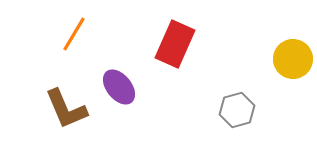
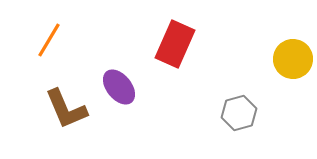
orange line: moved 25 px left, 6 px down
gray hexagon: moved 2 px right, 3 px down
